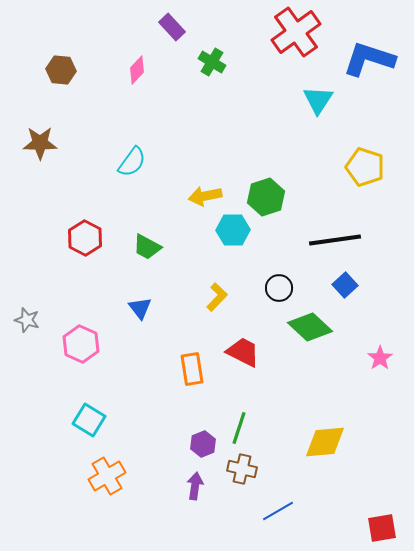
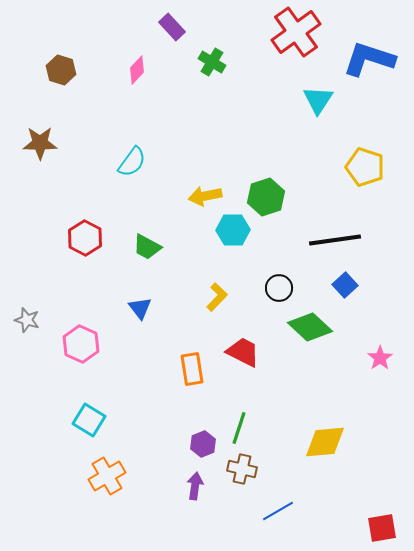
brown hexagon: rotated 12 degrees clockwise
